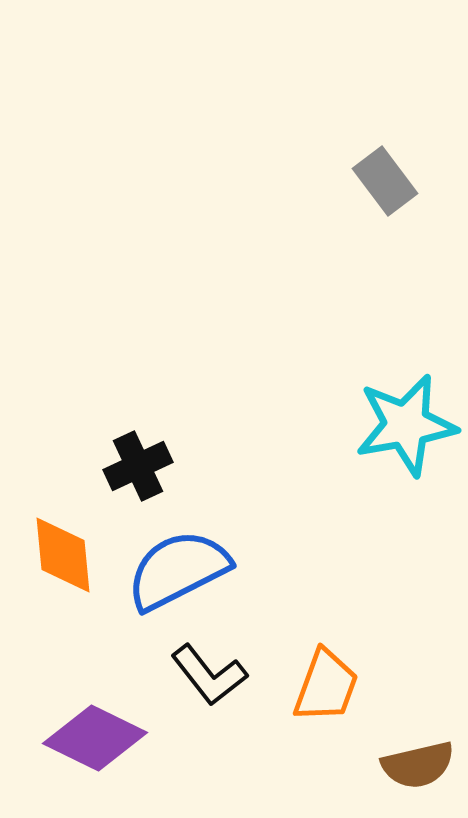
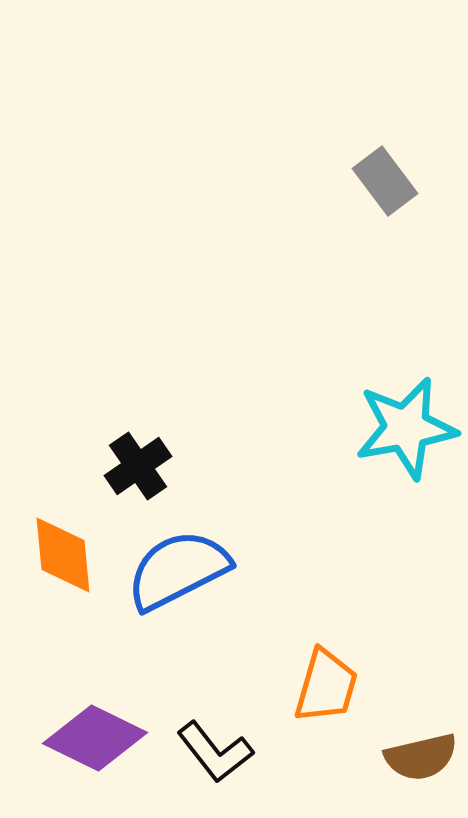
cyan star: moved 3 px down
black cross: rotated 10 degrees counterclockwise
black L-shape: moved 6 px right, 77 px down
orange trapezoid: rotated 4 degrees counterclockwise
brown semicircle: moved 3 px right, 8 px up
